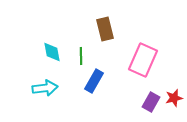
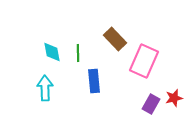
brown rectangle: moved 10 px right, 10 px down; rotated 30 degrees counterclockwise
green line: moved 3 px left, 3 px up
pink rectangle: moved 1 px right, 1 px down
blue rectangle: rotated 35 degrees counterclockwise
cyan arrow: rotated 85 degrees counterclockwise
purple rectangle: moved 2 px down
